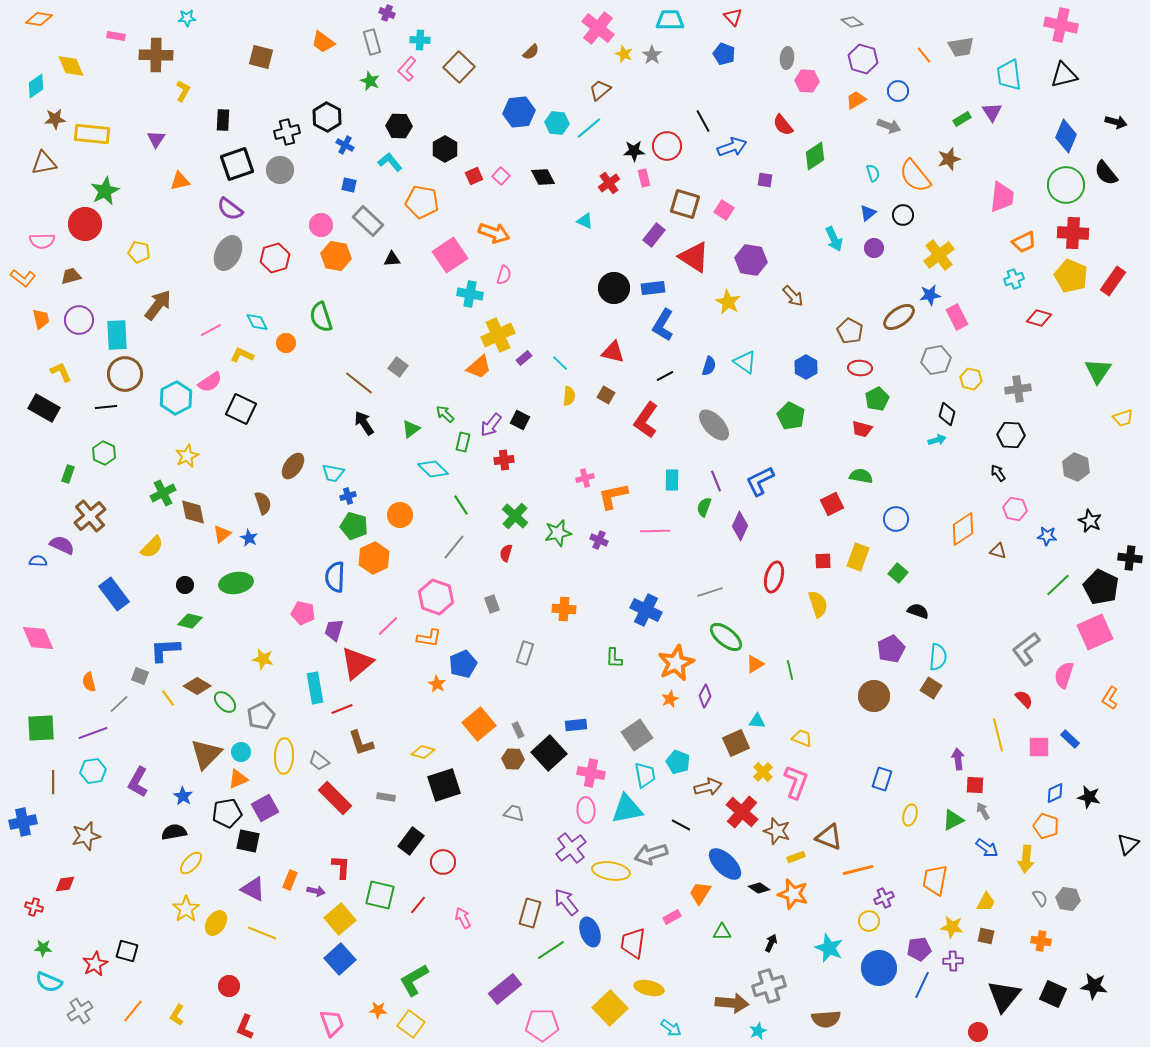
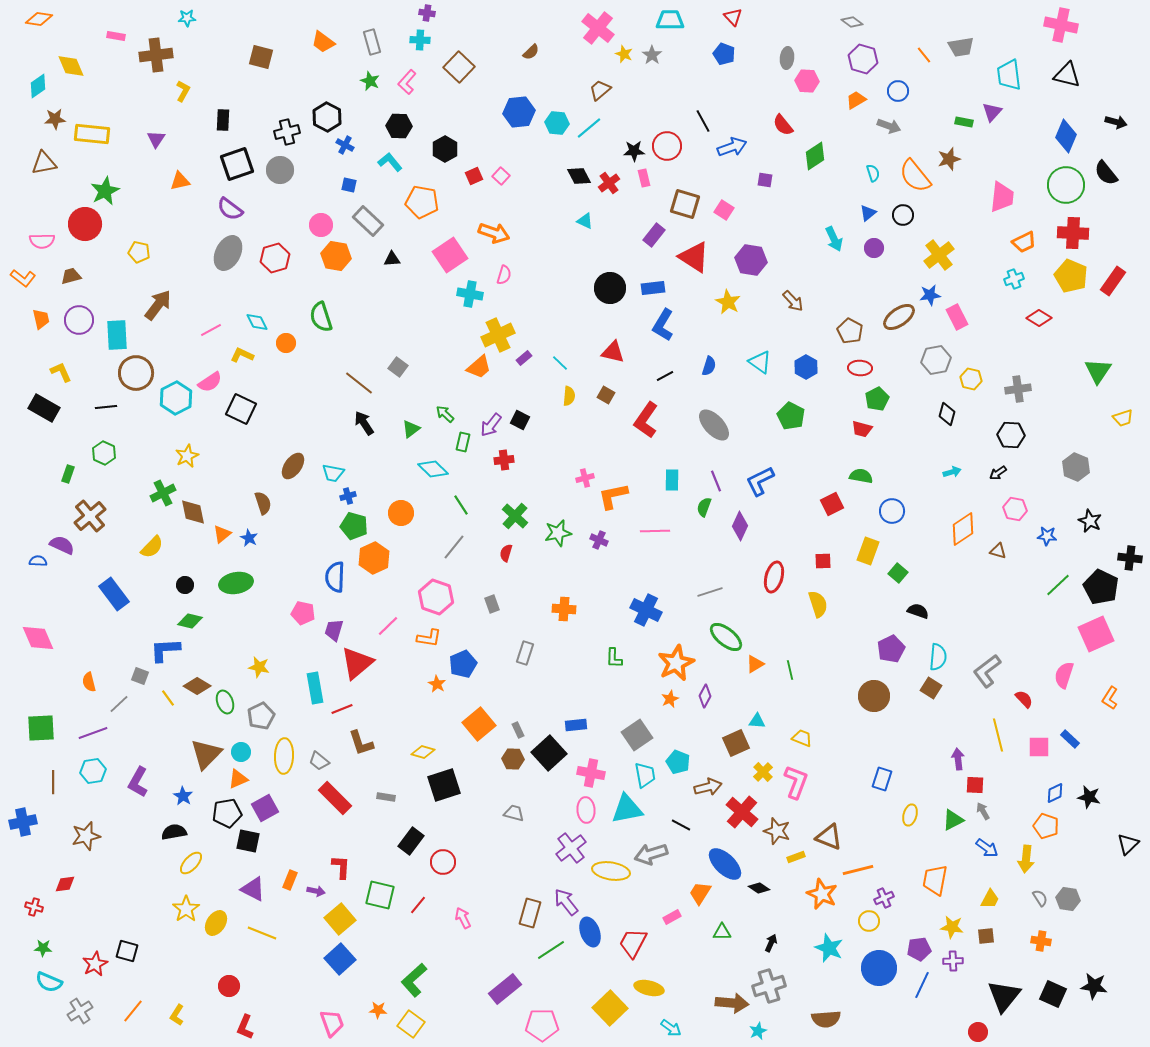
purple cross at (387, 13): moved 40 px right; rotated 14 degrees counterclockwise
brown cross at (156, 55): rotated 8 degrees counterclockwise
pink L-shape at (407, 69): moved 13 px down
black triangle at (1064, 75): moved 3 px right; rotated 28 degrees clockwise
cyan diamond at (36, 86): moved 2 px right
purple triangle at (992, 112): rotated 15 degrees clockwise
green rectangle at (962, 119): moved 2 px right, 3 px down; rotated 42 degrees clockwise
black diamond at (543, 177): moved 36 px right, 1 px up
black circle at (614, 288): moved 4 px left
brown arrow at (793, 296): moved 5 px down
red diamond at (1039, 318): rotated 15 degrees clockwise
cyan triangle at (745, 362): moved 15 px right
brown circle at (125, 374): moved 11 px right, 1 px up
cyan arrow at (937, 440): moved 15 px right, 32 px down
black arrow at (998, 473): rotated 90 degrees counterclockwise
orange circle at (400, 515): moved 1 px right, 2 px up
blue circle at (896, 519): moved 4 px left, 8 px up
yellow rectangle at (858, 557): moved 10 px right, 6 px up
pink square at (1095, 632): moved 1 px right, 2 px down
gray L-shape at (1026, 649): moved 39 px left, 22 px down
yellow star at (263, 659): moved 4 px left, 8 px down
green ellipse at (225, 702): rotated 25 degrees clockwise
orange star at (793, 894): moved 29 px right; rotated 8 degrees clockwise
yellow trapezoid at (986, 902): moved 4 px right, 3 px up
brown square at (986, 936): rotated 18 degrees counterclockwise
red trapezoid at (633, 943): rotated 20 degrees clockwise
green L-shape at (414, 980): rotated 12 degrees counterclockwise
